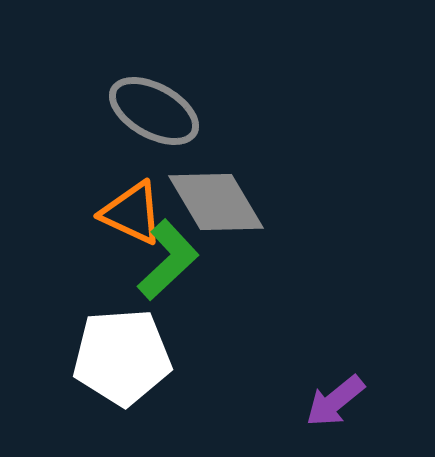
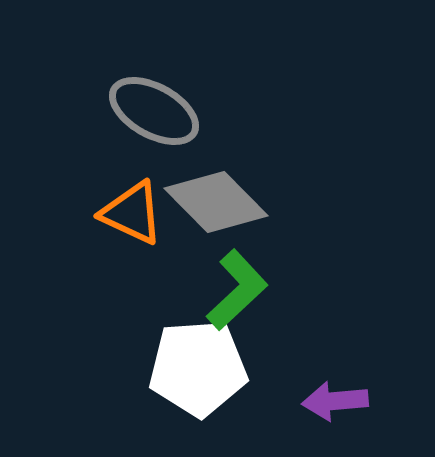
gray diamond: rotated 14 degrees counterclockwise
green L-shape: moved 69 px right, 30 px down
white pentagon: moved 76 px right, 11 px down
purple arrow: rotated 34 degrees clockwise
